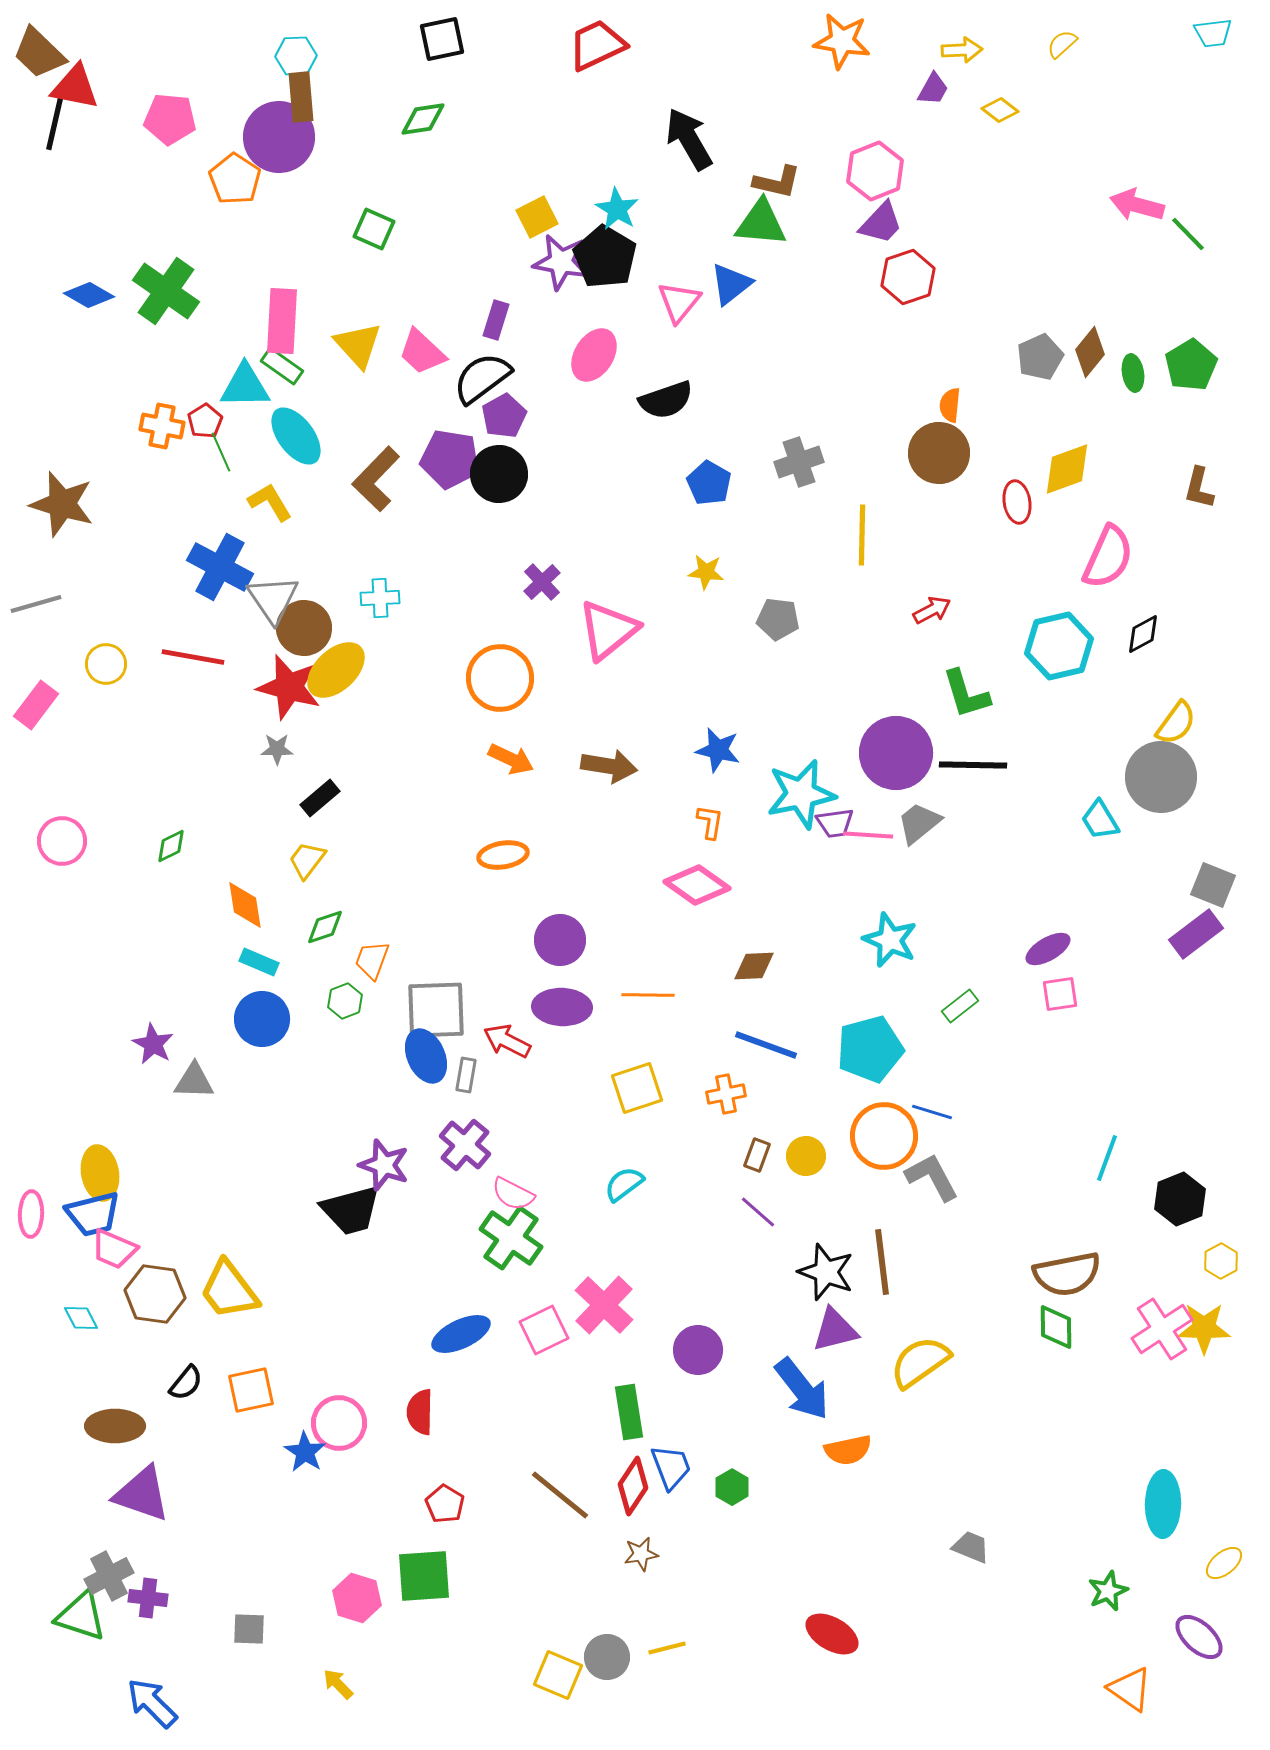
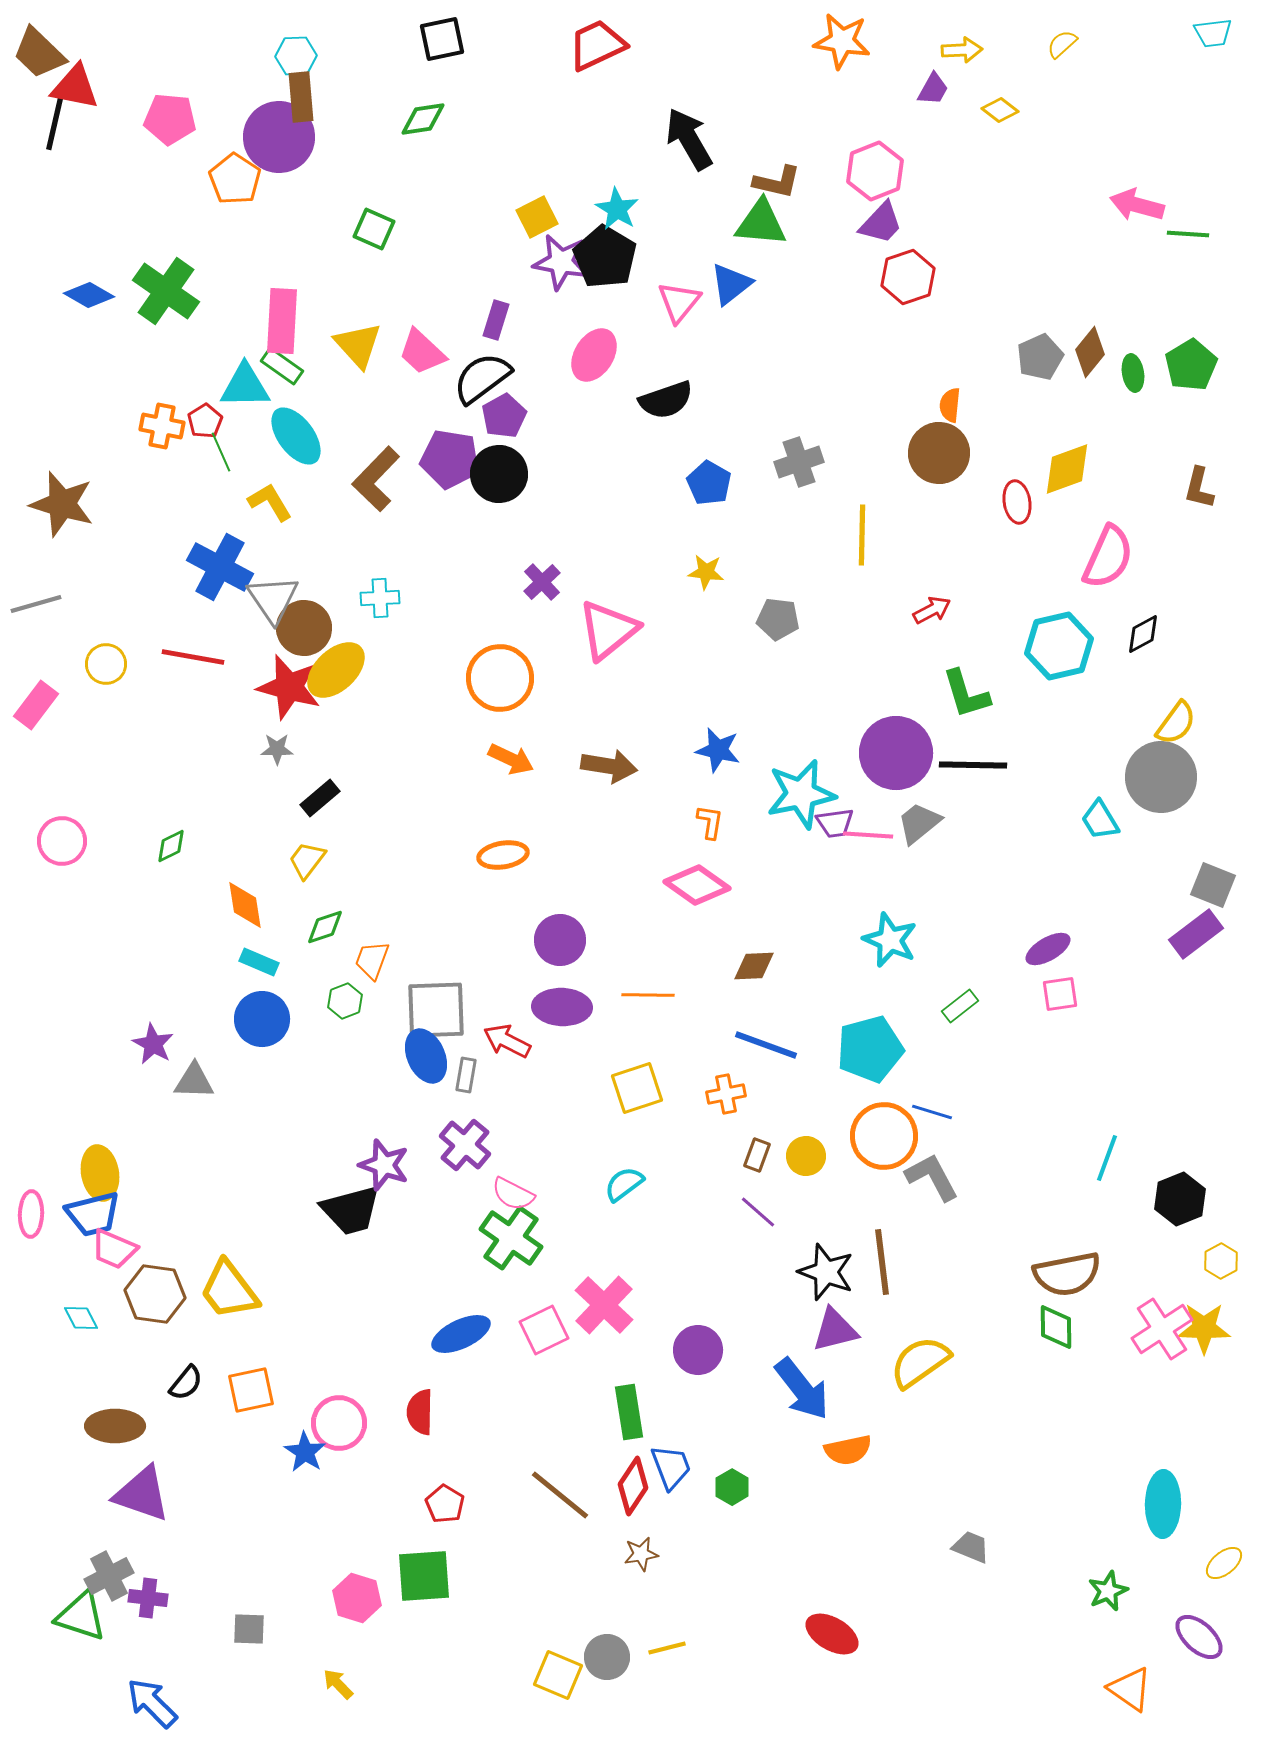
green line at (1188, 234): rotated 42 degrees counterclockwise
